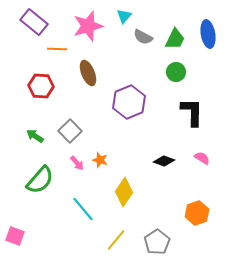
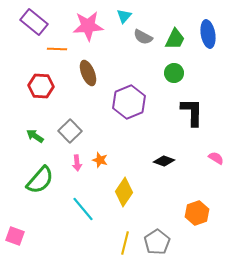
pink star: rotated 12 degrees clockwise
green circle: moved 2 px left, 1 px down
pink semicircle: moved 14 px right
pink arrow: rotated 35 degrees clockwise
yellow line: moved 9 px right, 3 px down; rotated 25 degrees counterclockwise
